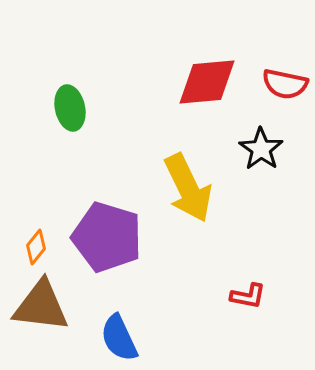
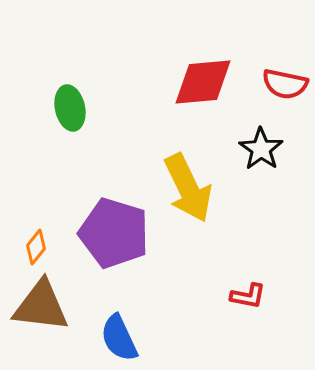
red diamond: moved 4 px left
purple pentagon: moved 7 px right, 4 px up
